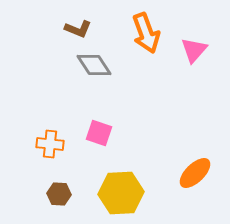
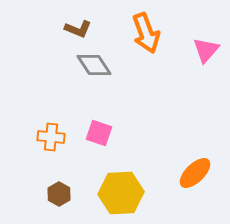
pink triangle: moved 12 px right
orange cross: moved 1 px right, 7 px up
brown hexagon: rotated 25 degrees clockwise
